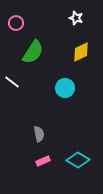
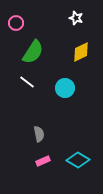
white line: moved 15 px right
